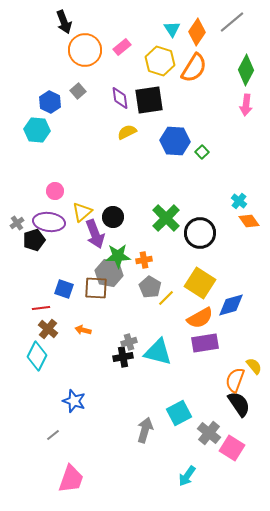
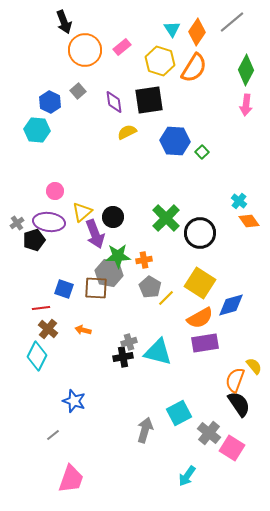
purple diamond at (120, 98): moved 6 px left, 4 px down
